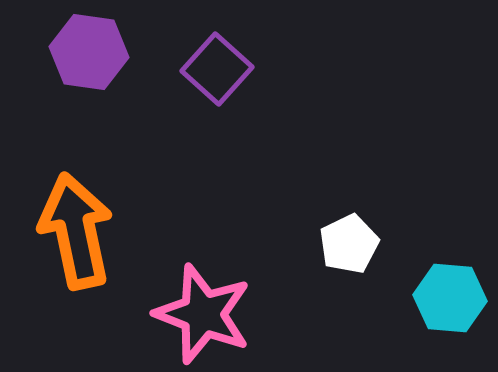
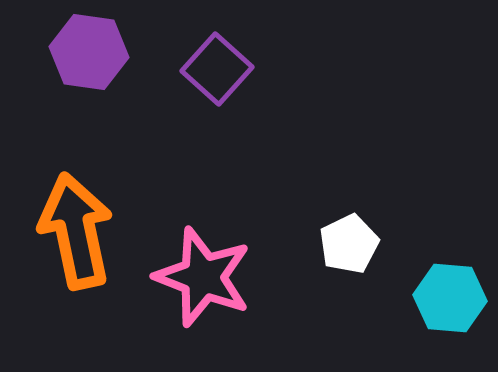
pink star: moved 37 px up
